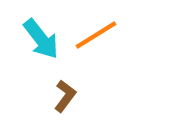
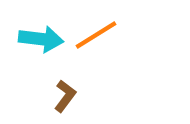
cyan arrow: rotated 45 degrees counterclockwise
